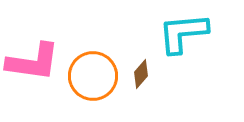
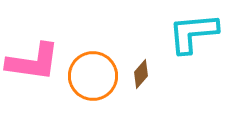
cyan L-shape: moved 10 px right
